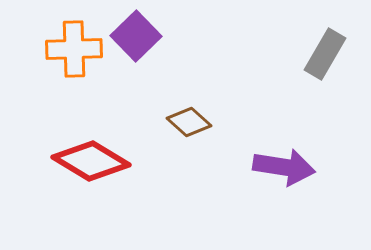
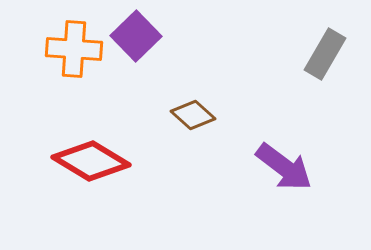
orange cross: rotated 6 degrees clockwise
brown diamond: moved 4 px right, 7 px up
purple arrow: rotated 28 degrees clockwise
